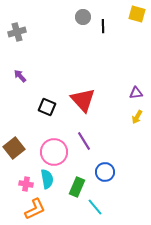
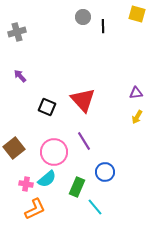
cyan semicircle: rotated 60 degrees clockwise
